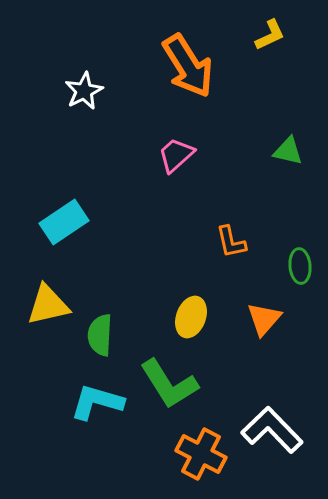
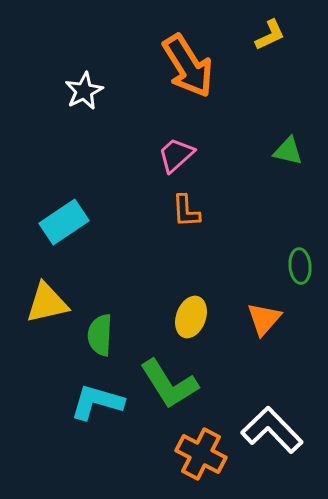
orange L-shape: moved 45 px left, 31 px up; rotated 9 degrees clockwise
yellow triangle: moved 1 px left, 2 px up
